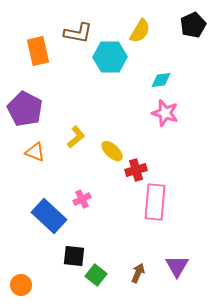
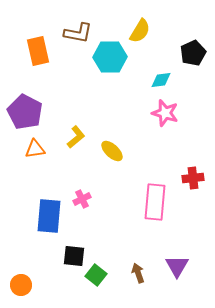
black pentagon: moved 28 px down
purple pentagon: moved 3 px down
orange triangle: moved 3 px up; rotated 30 degrees counterclockwise
red cross: moved 57 px right, 8 px down; rotated 10 degrees clockwise
blue rectangle: rotated 52 degrees clockwise
brown arrow: rotated 42 degrees counterclockwise
